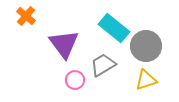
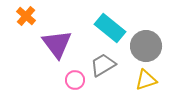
cyan rectangle: moved 4 px left
purple triangle: moved 7 px left
